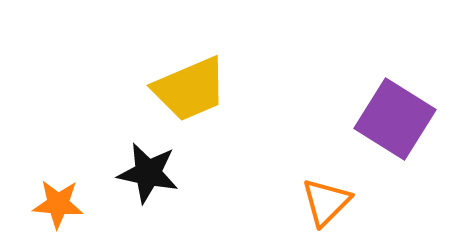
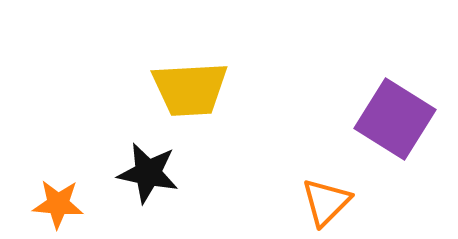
yellow trapezoid: rotated 20 degrees clockwise
